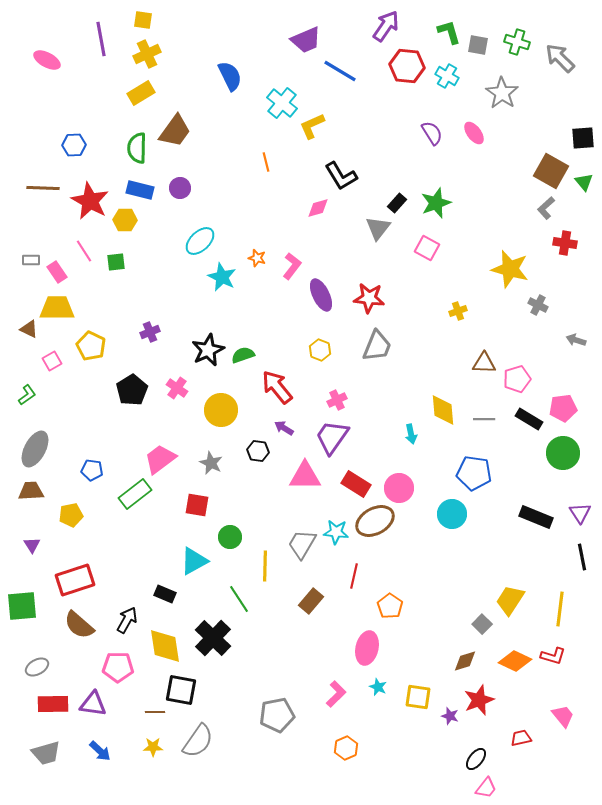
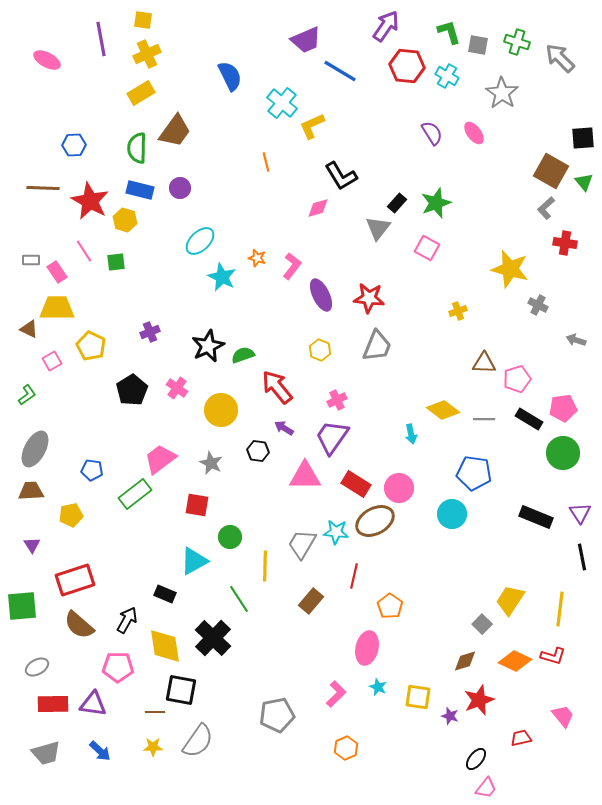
yellow hexagon at (125, 220): rotated 15 degrees clockwise
black star at (208, 350): moved 4 px up
yellow diamond at (443, 410): rotated 48 degrees counterclockwise
